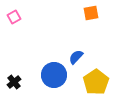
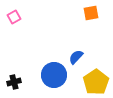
black cross: rotated 24 degrees clockwise
